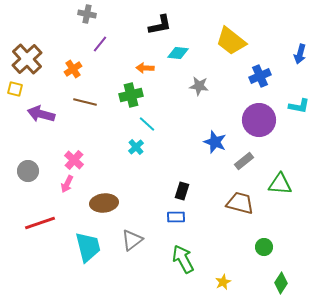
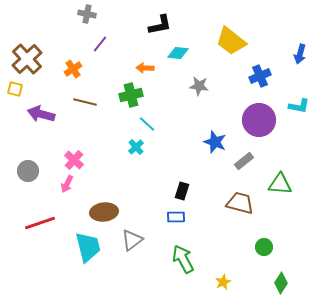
brown ellipse: moved 9 px down
